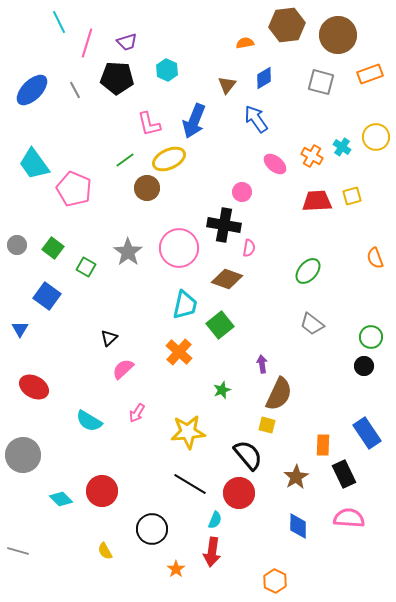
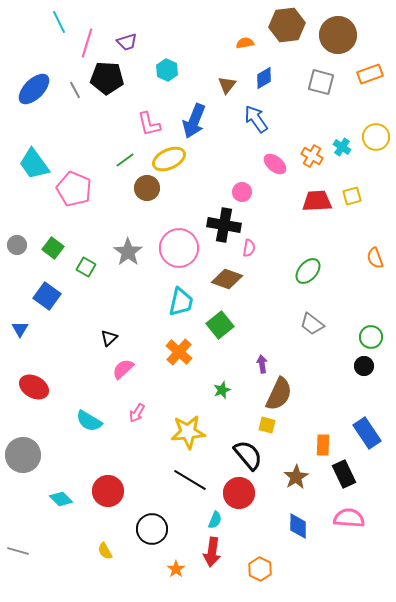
black pentagon at (117, 78): moved 10 px left
blue ellipse at (32, 90): moved 2 px right, 1 px up
cyan trapezoid at (185, 305): moved 4 px left, 3 px up
black line at (190, 484): moved 4 px up
red circle at (102, 491): moved 6 px right
orange hexagon at (275, 581): moved 15 px left, 12 px up
